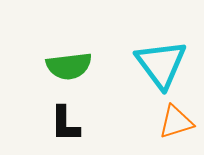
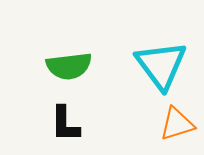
cyan triangle: moved 1 px down
orange triangle: moved 1 px right, 2 px down
